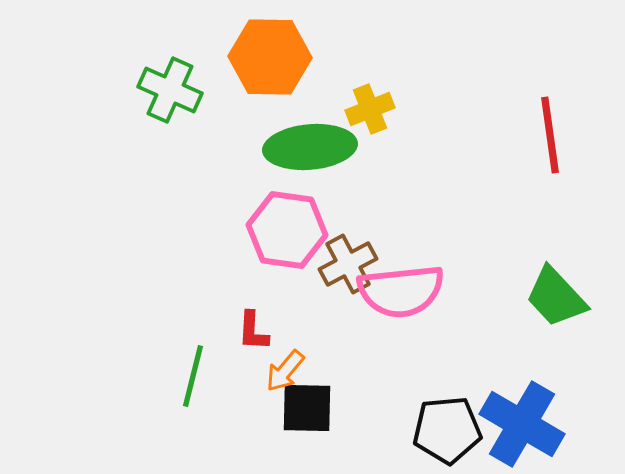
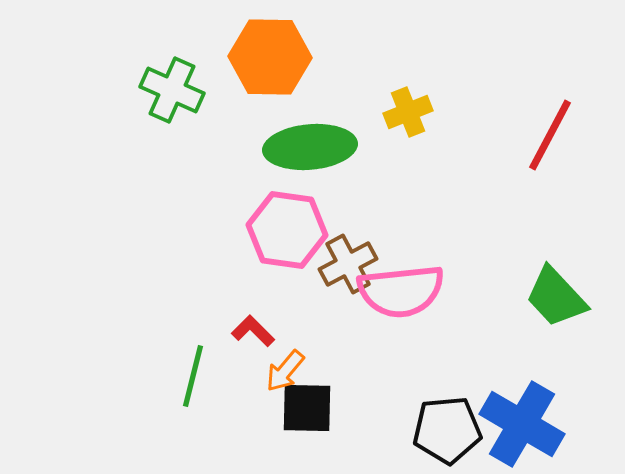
green cross: moved 2 px right
yellow cross: moved 38 px right, 3 px down
red line: rotated 36 degrees clockwise
red L-shape: rotated 132 degrees clockwise
